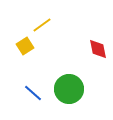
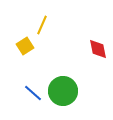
yellow line: rotated 30 degrees counterclockwise
green circle: moved 6 px left, 2 px down
